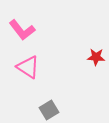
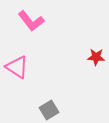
pink L-shape: moved 9 px right, 9 px up
pink triangle: moved 11 px left
